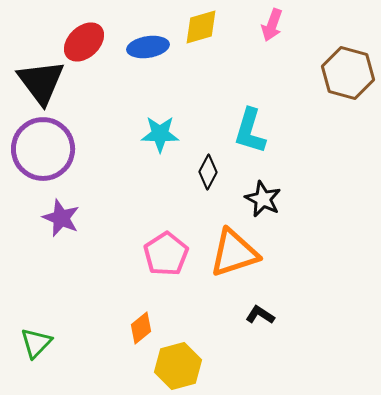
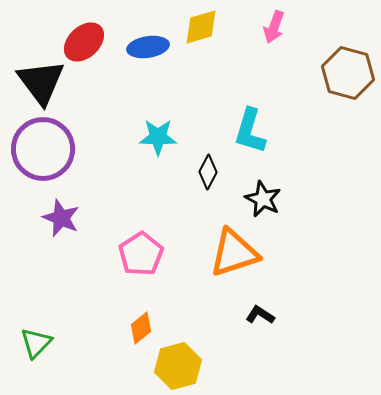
pink arrow: moved 2 px right, 2 px down
cyan star: moved 2 px left, 3 px down
pink pentagon: moved 25 px left
